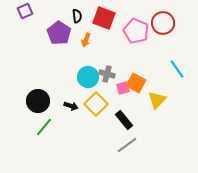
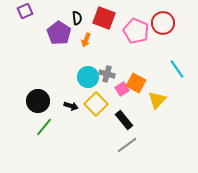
black semicircle: moved 2 px down
pink square: moved 1 px left, 1 px down; rotated 16 degrees counterclockwise
